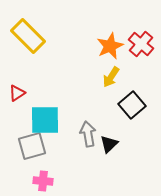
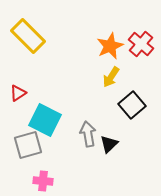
red triangle: moved 1 px right
cyan square: rotated 28 degrees clockwise
gray square: moved 4 px left, 1 px up
